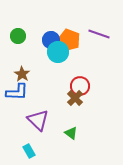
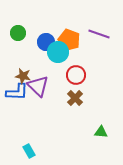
green circle: moved 3 px up
blue circle: moved 5 px left, 2 px down
brown star: moved 1 px right, 2 px down; rotated 21 degrees counterclockwise
red circle: moved 4 px left, 11 px up
purple triangle: moved 34 px up
green triangle: moved 30 px right, 1 px up; rotated 32 degrees counterclockwise
